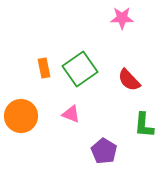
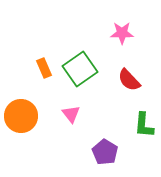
pink star: moved 15 px down
orange rectangle: rotated 12 degrees counterclockwise
pink triangle: rotated 30 degrees clockwise
purple pentagon: moved 1 px right, 1 px down
